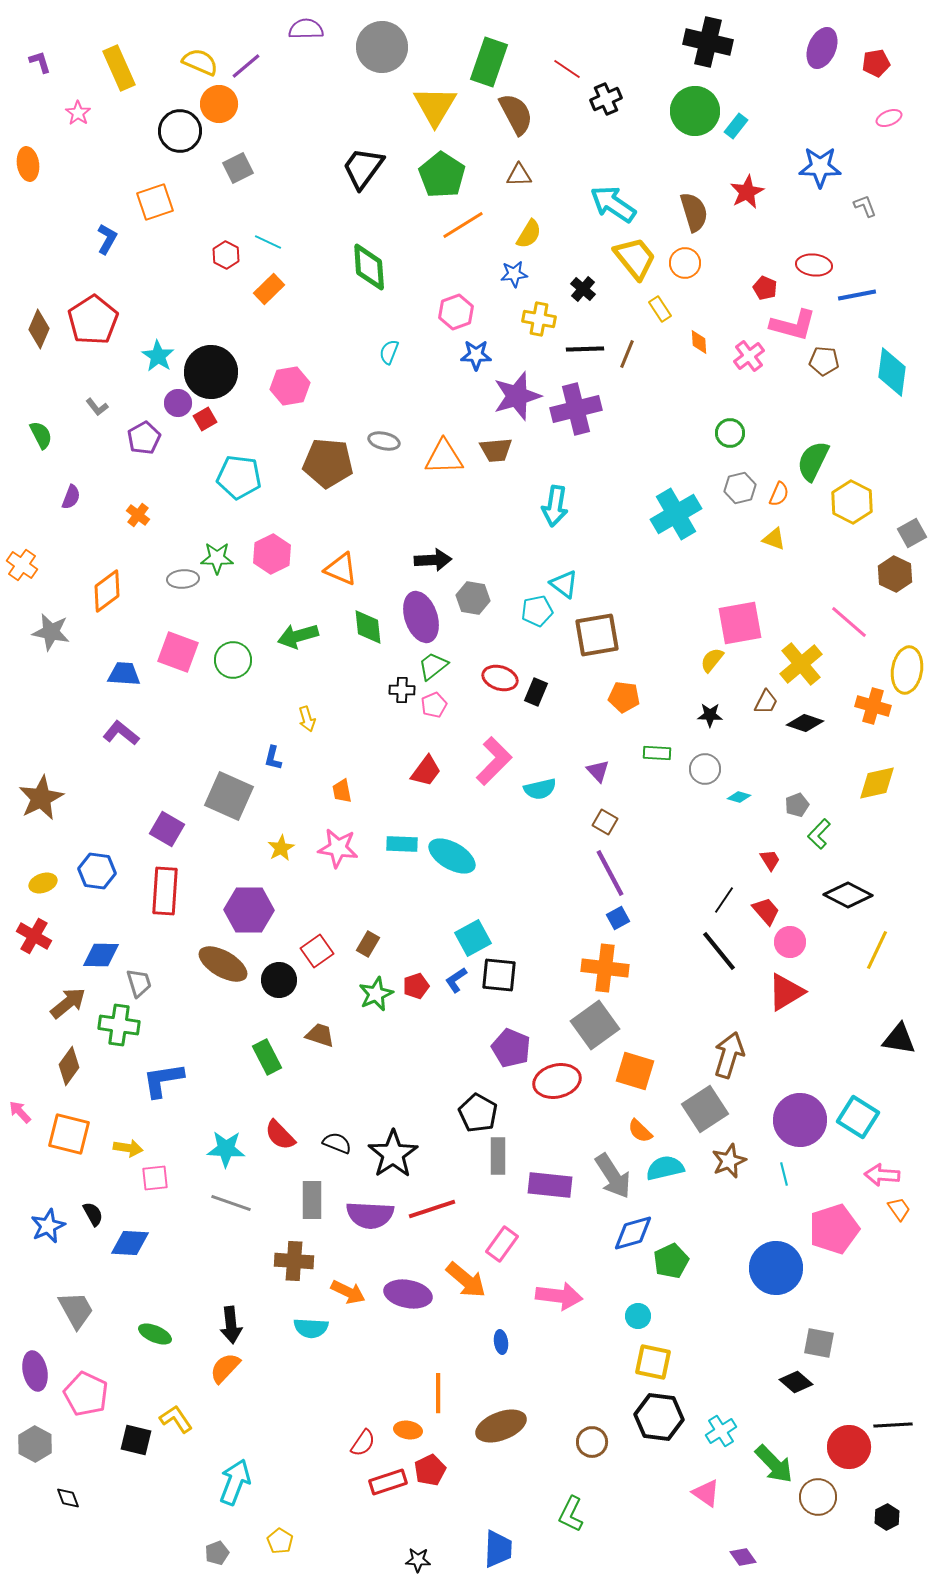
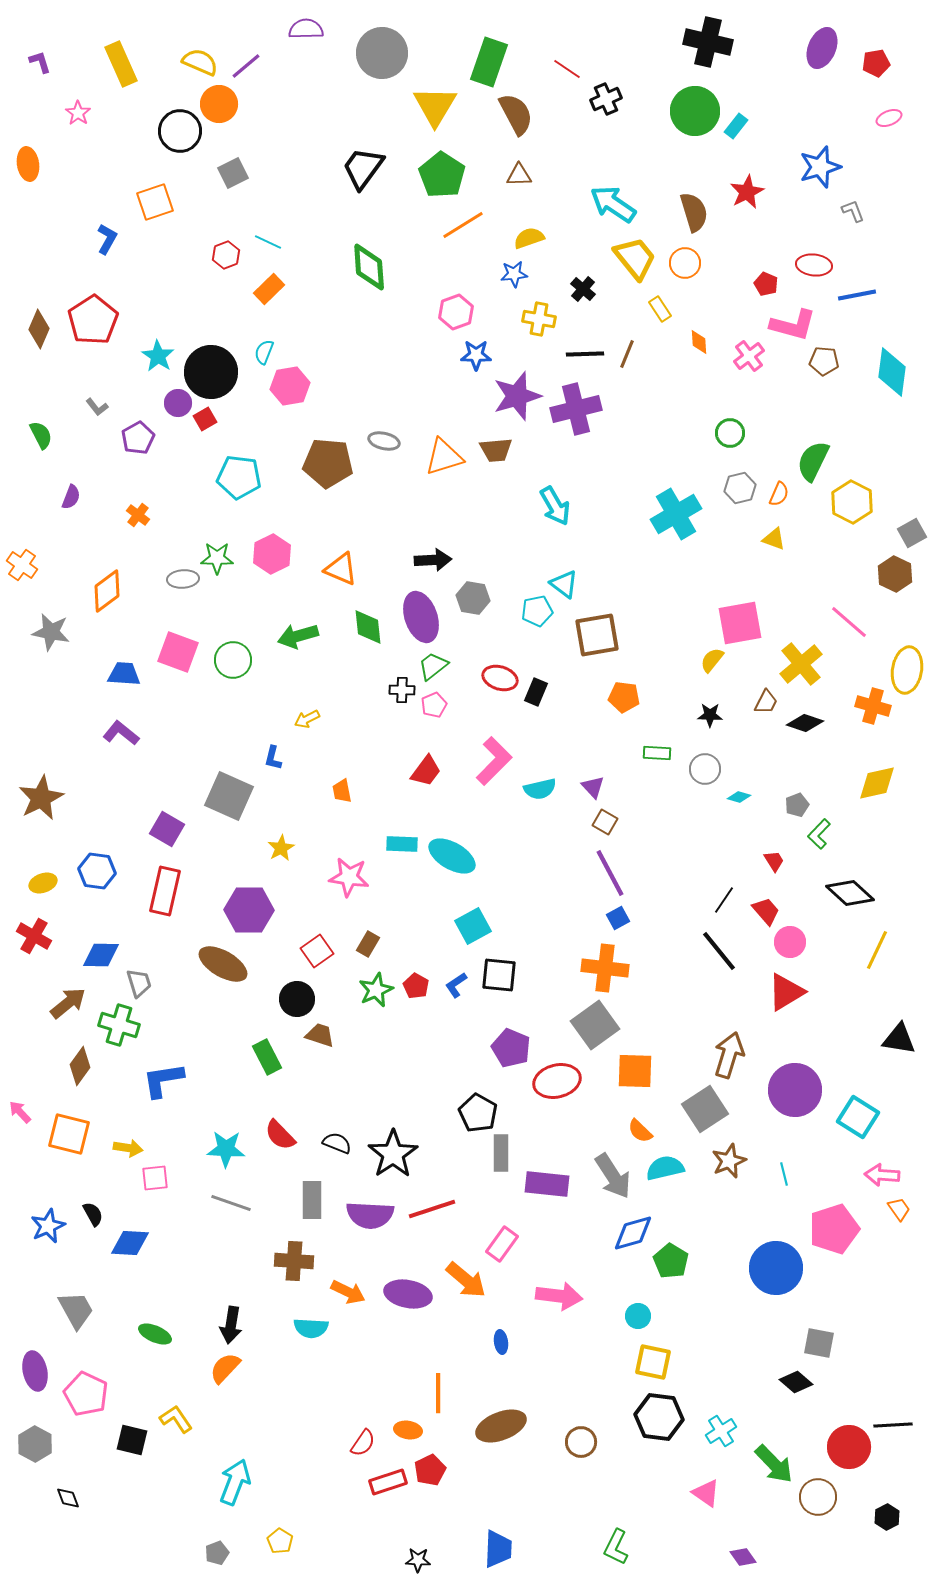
gray circle at (382, 47): moved 6 px down
yellow rectangle at (119, 68): moved 2 px right, 4 px up
blue star at (820, 167): rotated 18 degrees counterclockwise
gray square at (238, 168): moved 5 px left, 5 px down
gray L-shape at (865, 206): moved 12 px left, 5 px down
yellow semicircle at (529, 234): moved 4 px down; rotated 140 degrees counterclockwise
red hexagon at (226, 255): rotated 12 degrees clockwise
red pentagon at (765, 288): moved 1 px right, 4 px up
black line at (585, 349): moved 5 px down
cyan semicircle at (389, 352): moved 125 px left
purple pentagon at (144, 438): moved 6 px left
orange triangle at (444, 457): rotated 15 degrees counterclockwise
cyan arrow at (555, 506): rotated 39 degrees counterclockwise
yellow arrow at (307, 719): rotated 80 degrees clockwise
purple triangle at (598, 771): moved 5 px left, 16 px down
pink star at (338, 848): moved 11 px right, 29 px down
red trapezoid at (770, 860): moved 4 px right, 1 px down
red rectangle at (165, 891): rotated 9 degrees clockwise
black diamond at (848, 895): moved 2 px right, 2 px up; rotated 15 degrees clockwise
cyan square at (473, 938): moved 12 px up
black circle at (279, 980): moved 18 px right, 19 px down
blue L-shape at (456, 980): moved 5 px down
red pentagon at (416, 986): rotated 25 degrees counterclockwise
green star at (376, 994): moved 4 px up
green cross at (119, 1025): rotated 9 degrees clockwise
brown diamond at (69, 1066): moved 11 px right
orange square at (635, 1071): rotated 15 degrees counterclockwise
purple circle at (800, 1120): moved 5 px left, 30 px up
gray rectangle at (498, 1156): moved 3 px right, 3 px up
purple rectangle at (550, 1185): moved 3 px left, 1 px up
green pentagon at (671, 1261): rotated 16 degrees counterclockwise
black arrow at (231, 1325): rotated 15 degrees clockwise
black square at (136, 1440): moved 4 px left
brown circle at (592, 1442): moved 11 px left
green L-shape at (571, 1514): moved 45 px right, 33 px down
